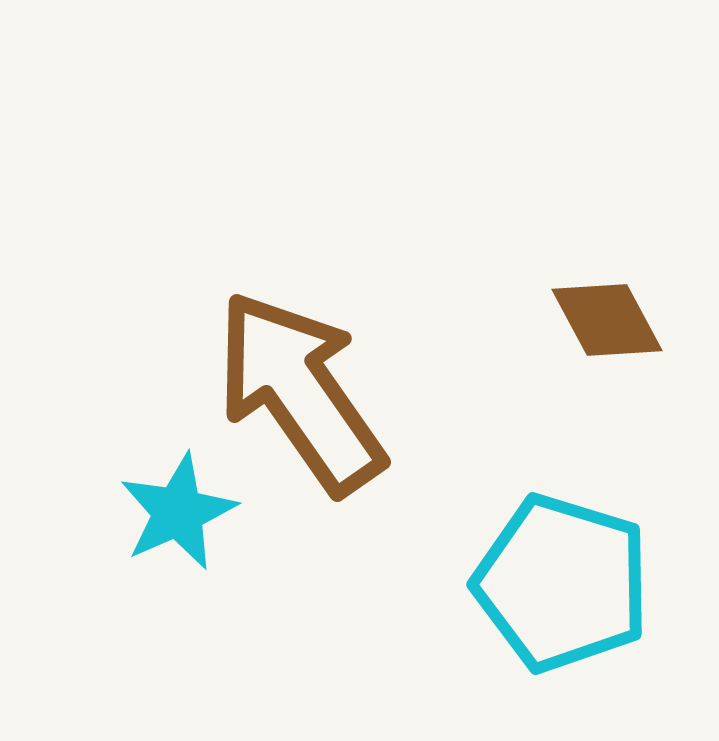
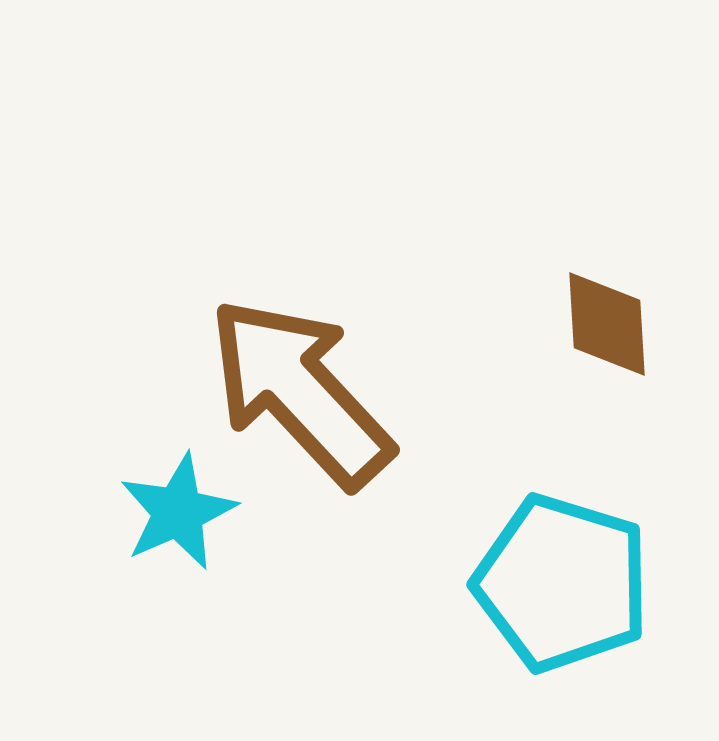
brown diamond: moved 4 px down; rotated 25 degrees clockwise
brown arrow: rotated 8 degrees counterclockwise
